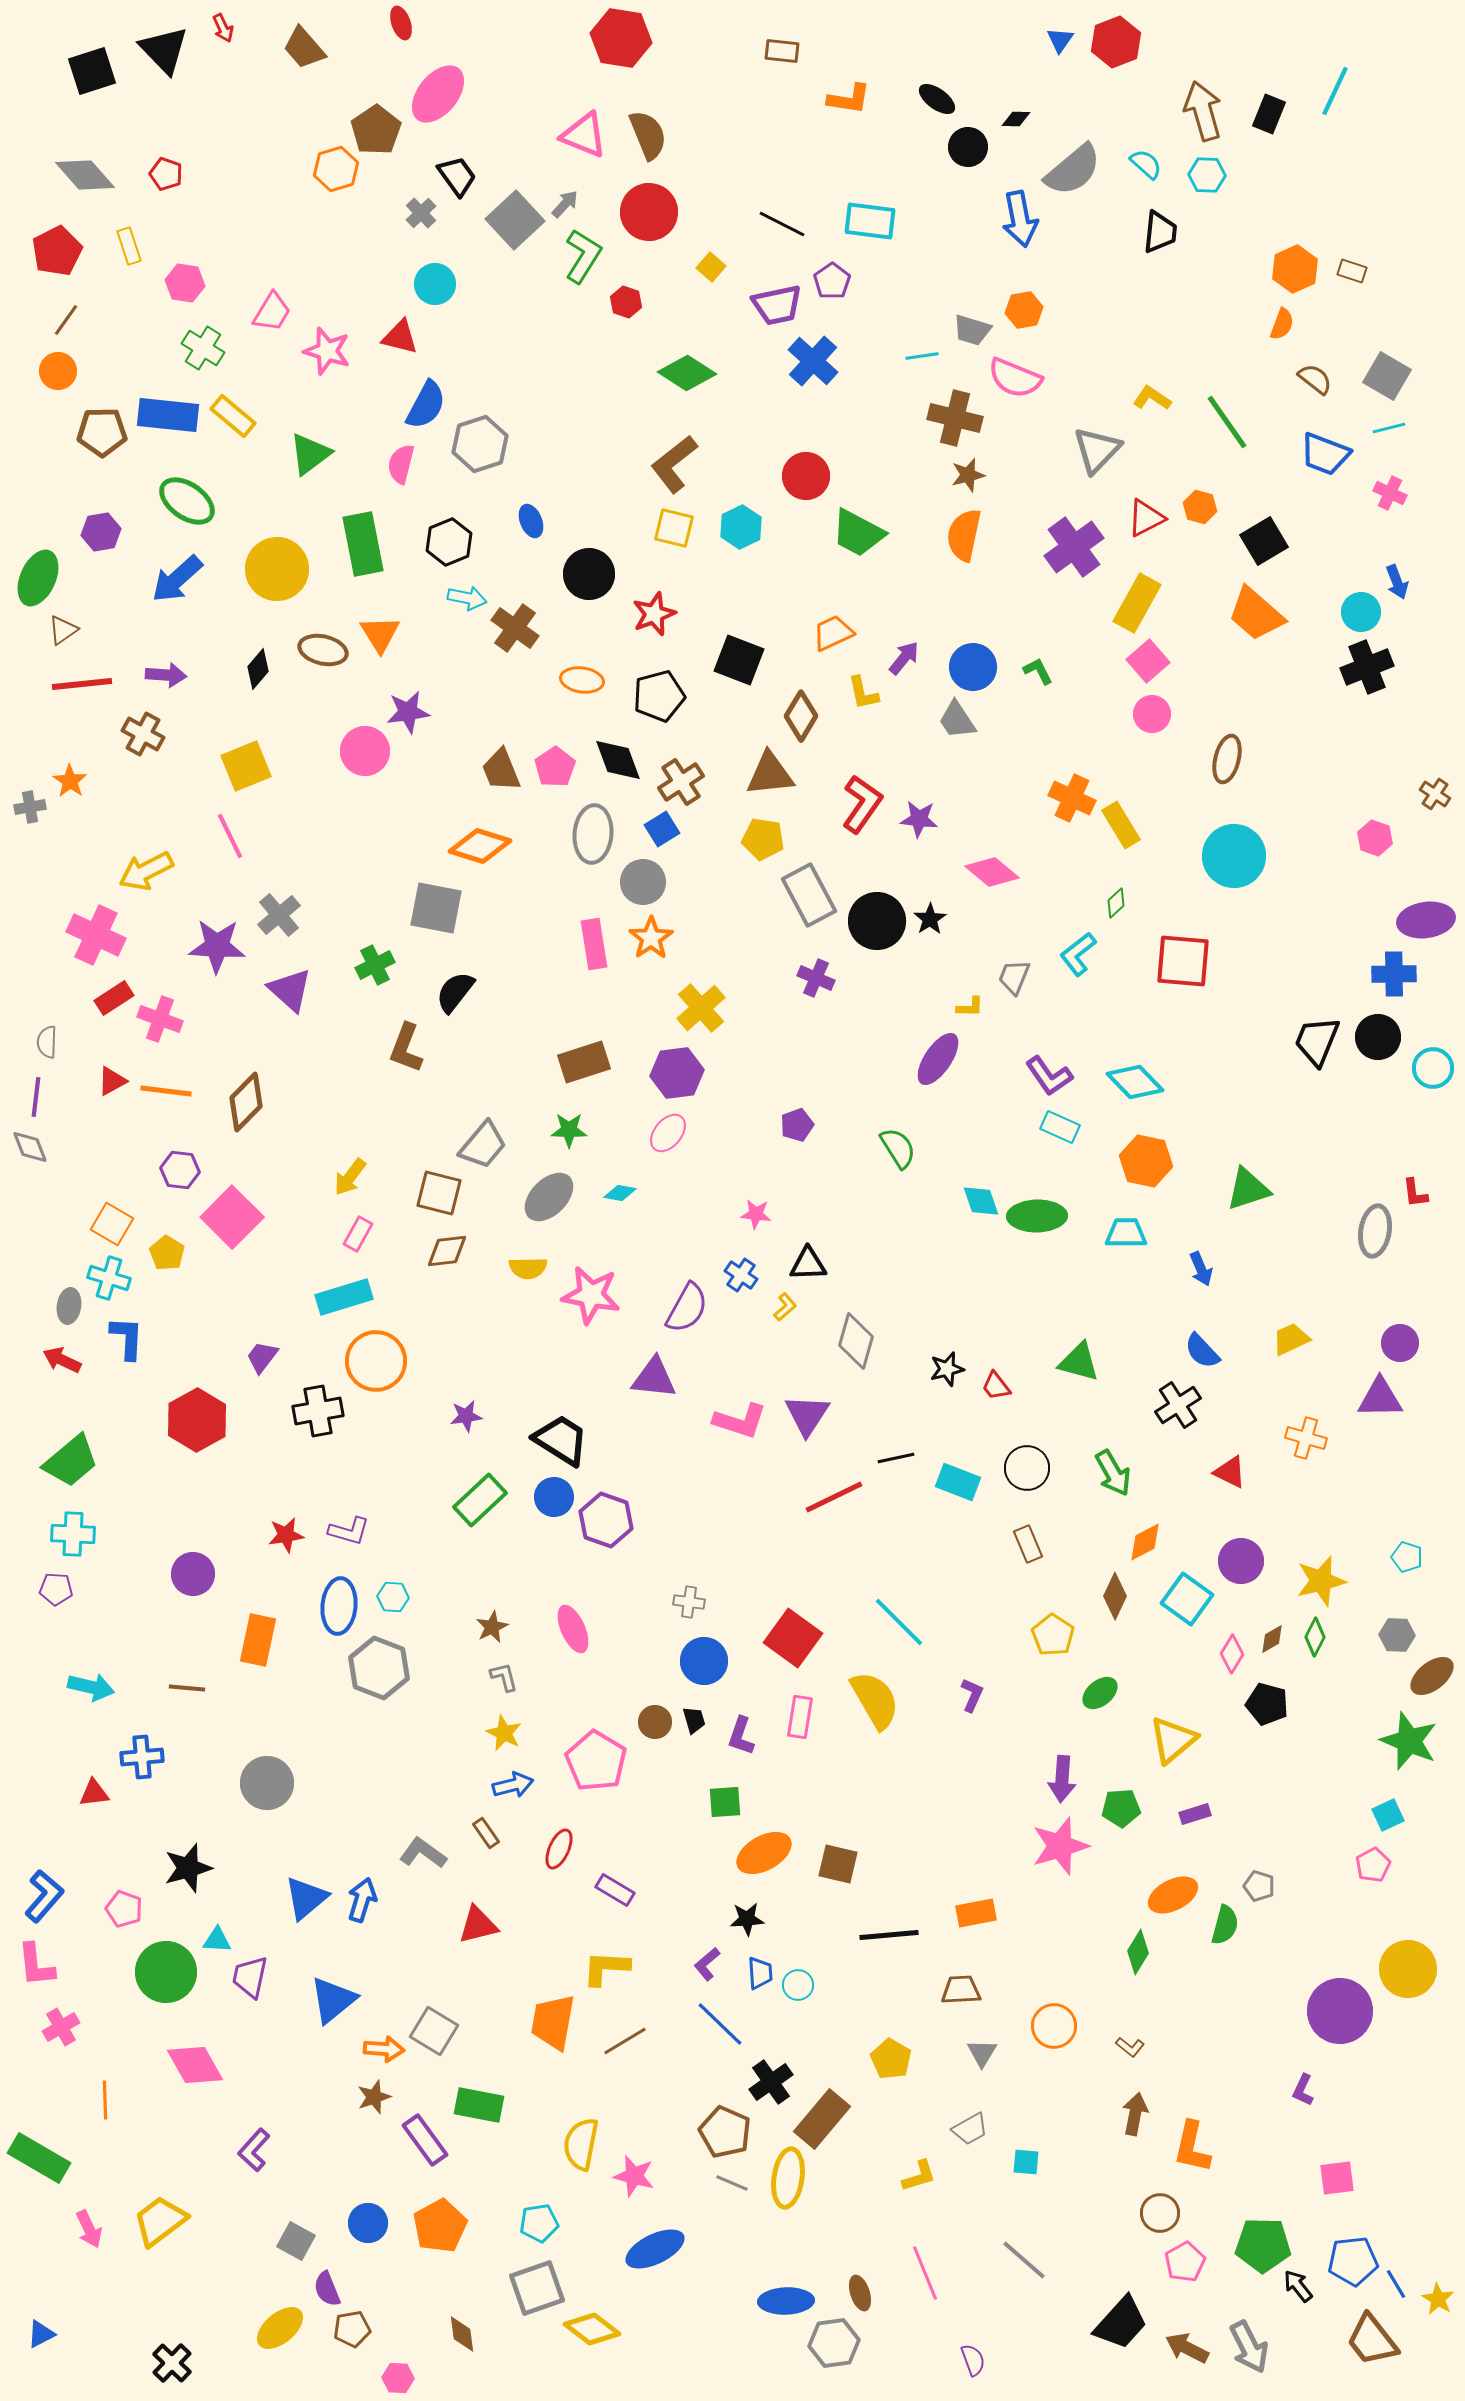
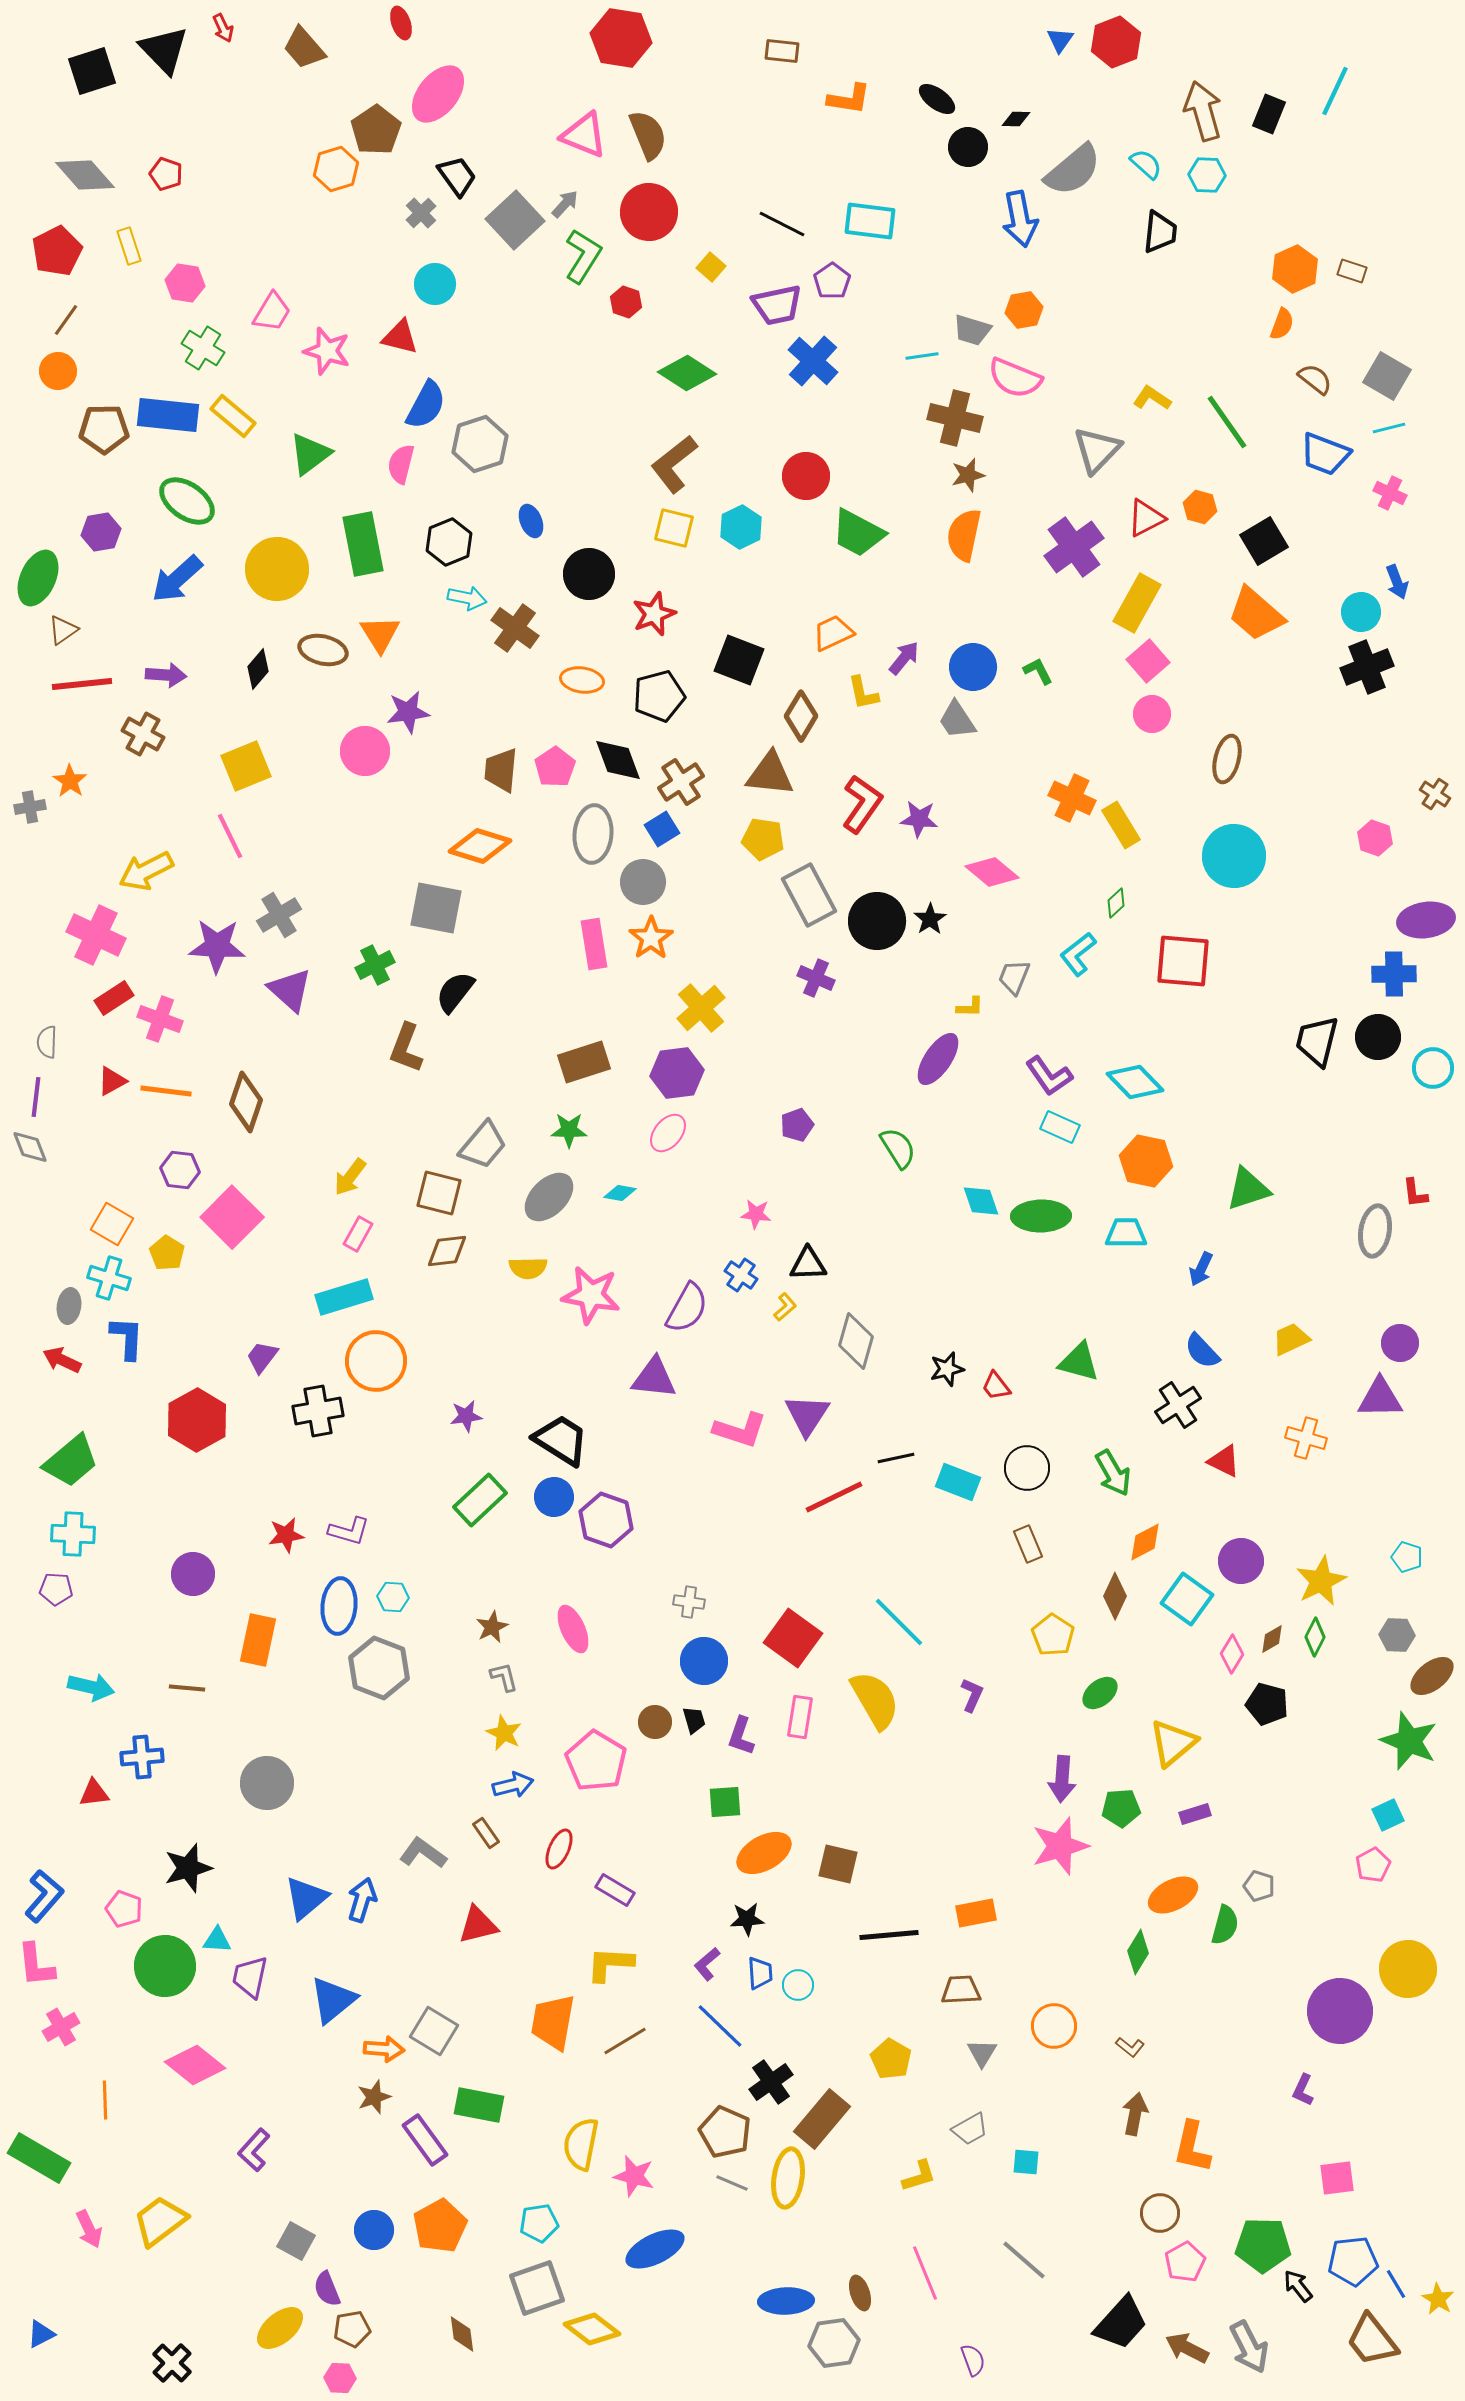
brown pentagon at (102, 432): moved 2 px right, 3 px up
brown trapezoid at (501, 770): rotated 27 degrees clockwise
brown triangle at (770, 774): rotated 12 degrees clockwise
gray cross at (279, 915): rotated 9 degrees clockwise
black trapezoid at (1317, 1041): rotated 8 degrees counterclockwise
brown diamond at (246, 1102): rotated 26 degrees counterclockwise
green ellipse at (1037, 1216): moved 4 px right
blue arrow at (1201, 1269): rotated 48 degrees clockwise
pink L-shape at (740, 1421): moved 9 px down
red triangle at (1230, 1472): moved 6 px left, 11 px up
yellow star at (1321, 1581): rotated 12 degrees counterclockwise
yellow triangle at (1173, 1740): moved 3 px down
yellow L-shape at (606, 1968): moved 4 px right, 4 px up
green circle at (166, 1972): moved 1 px left, 6 px up
blue line at (720, 2024): moved 2 px down
pink diamond at (195, 2065): rotated 22 degrees counterclockwise
blue circle at (368, 2223): moved 6 px right, 7 px down
pink hexagon at (398, 2378): moved 58 px left
